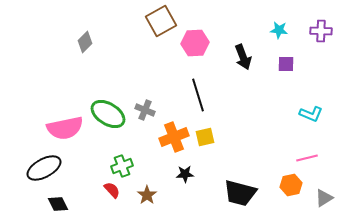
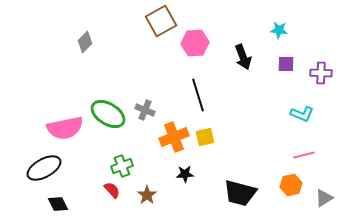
purple cross: moved 42 px down
cyan L-shape: moved 9 px left
pink line: moved 3 px left, 3 px up
